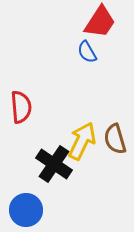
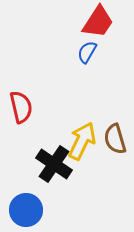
red trapezoid: moved 2 px left
blue semicircle: rotated 60 degrees clockwise
red semicircle: rotated 8 degrees counterclockwise
